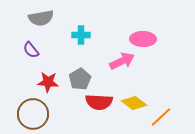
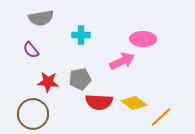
gray pentagon: rotated 20 degrees clockwise
